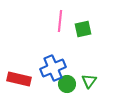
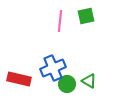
green square: moved 3 px right, 13 px up
green triangle: rotated 35 degrees counterclockwise
